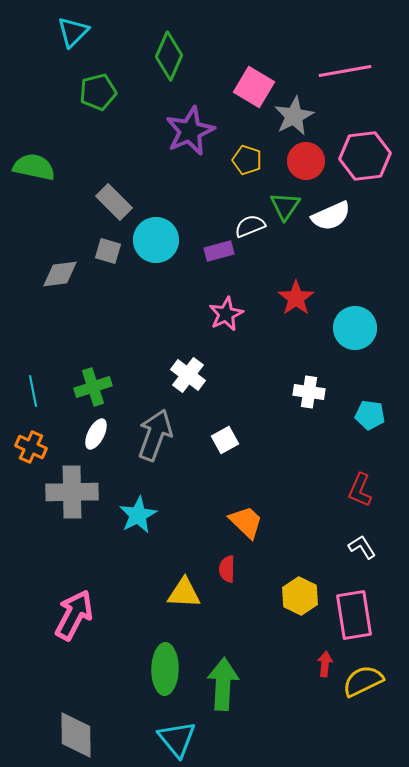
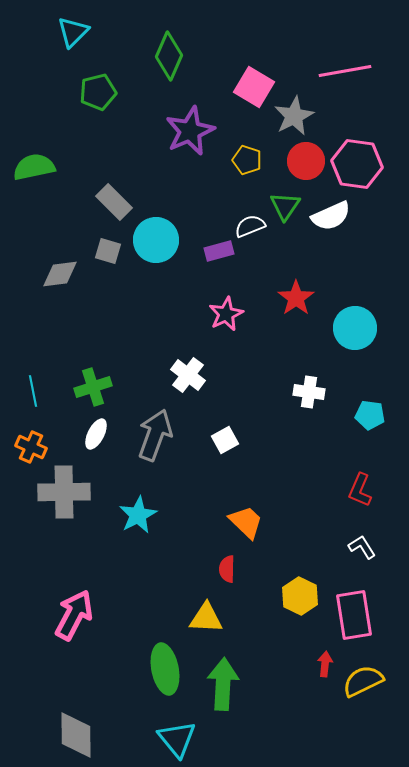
pink hexagon at (365, 156): moved 8 px left, 8 px down; rotated 15 degrees clockwise
green semicircle at (34, 167): rotated 24 degrees counterclockwise
gray cross at (72, 492): moved 8 px left
yellow triangle at (184, 593): moved 22 px right, 25 px down
green ellipse at (165, 669): rotated 12 degrees counterclockwise
